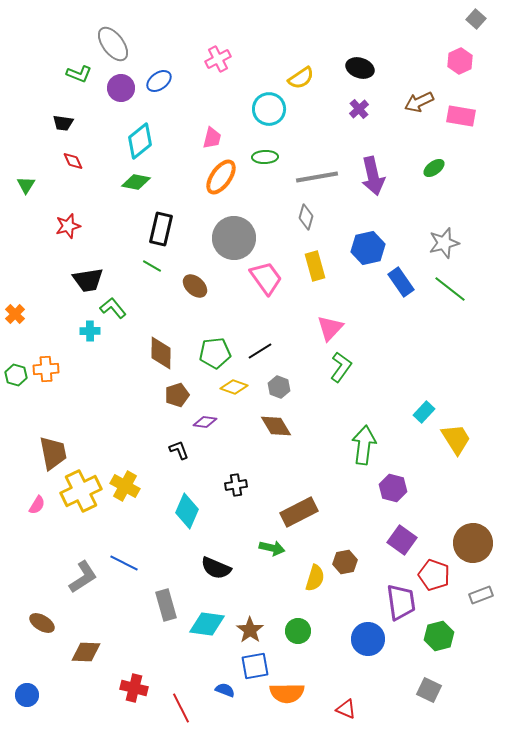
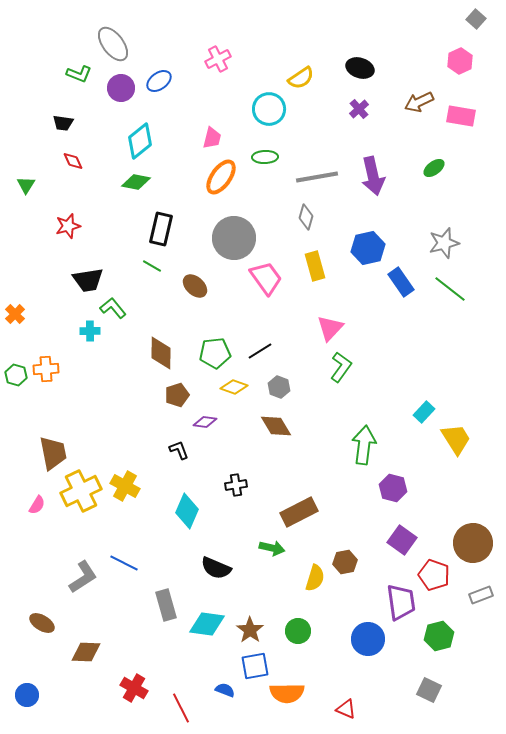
red cross at (134, 688): rotated 16 degrees clockwise
